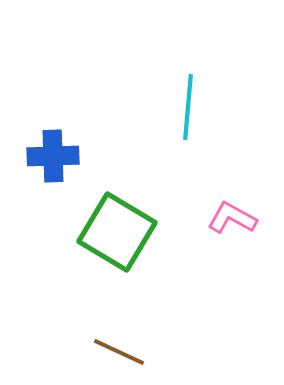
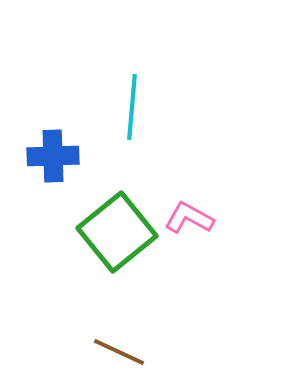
cyan line: moved 56 px left
pink L-shape: moved 43 px left
green square: rotated 20 degrees clockwise
